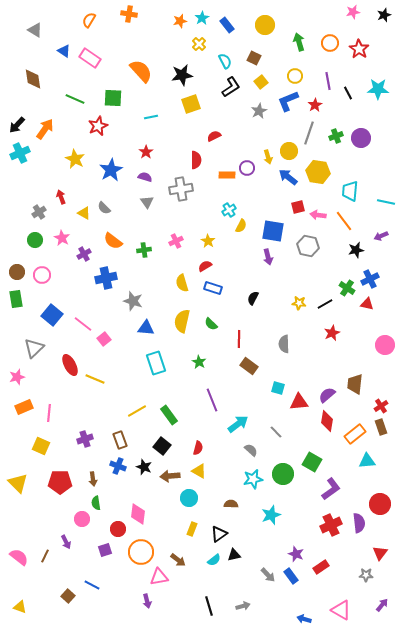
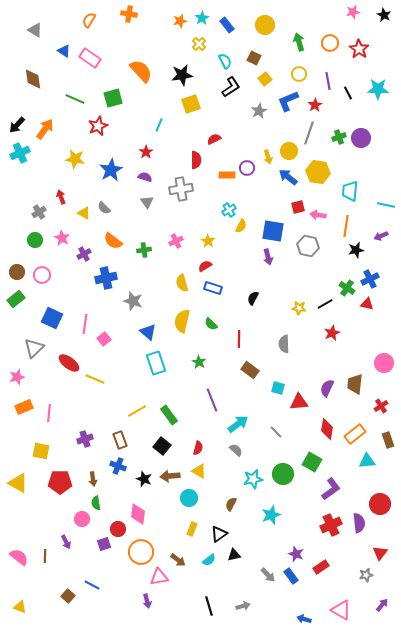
black star at (384, 15): rotated 24 degrees counterclockwise
yellow circle at (295, 76): moved 4 px right, 2 px up
yellow square at (261, 82): moved 4 px right, 3 px up
green square at (113, 98): rotated 18 degrees counterclockwise
cyan line at (151, 117): moved 8 px right, 8 px down; rotated 56 degrees counterclockwise
red semicircle at (214, 136): moved 3 px down
green cross at (336, 136): moved 3 px right, 1 px down
yellow star at (75, 159): rotated 18 degrees counterclockwise
cyan line at (386, 202): moved 3 px down
orange line at (344, 221): moved 2 px right, 5 px down; rotated 45 degrees clockwise
green rectangle at (16, 299): rotated 60 degrees clockwise
yellow star at (299, 303): moved 5 px down
blue square at (52, 315): moved 3 px down; rotated 15 degrees counterclockwise
pink line at (83, 324): moved 2 px right; rotated 60 degrees clockwise
blue triangle at (146, 328): moved 2 px right, 4 px down; rotated 36 degrees clockwise
pink circle at (385, 345): moved 1 px left, 18 px down
red ellipse at (70, 365): moved 1 px left, 2 px up; rotated 25 degrees counterclockwise
brown rectangle at (249, 366): moved 1 px right, 4 px down
purple semicircle at (327, 395): moved 7 px up; rotated 24 degrees counterclockwise
red diamond at (327, 421): moved 8 px down
brown rectangle at (381, 427): moved 7 px right, 13 px down
yellow square at (41, 446): moved 5 px down; rotated 12 degrees counterclockwise
gray semicircle at (251, 450): moved 15 px left
black star at (144, 467): moved 12 px down
yellow triangle at (18, 483): rotated 15 degrees counterclockwise
brown semicircle at (231, 504): rotated 64 degrees counterclockwise
purple square at (105, 550): moved 1 px left, 6 px up
brown line at (45, 556): rotated 24 degrees counterclockwise
cyan semicircle at (214, 560): moved 5 px left
gray star at (366, 575): rotated 16 degrees counterclockwise
